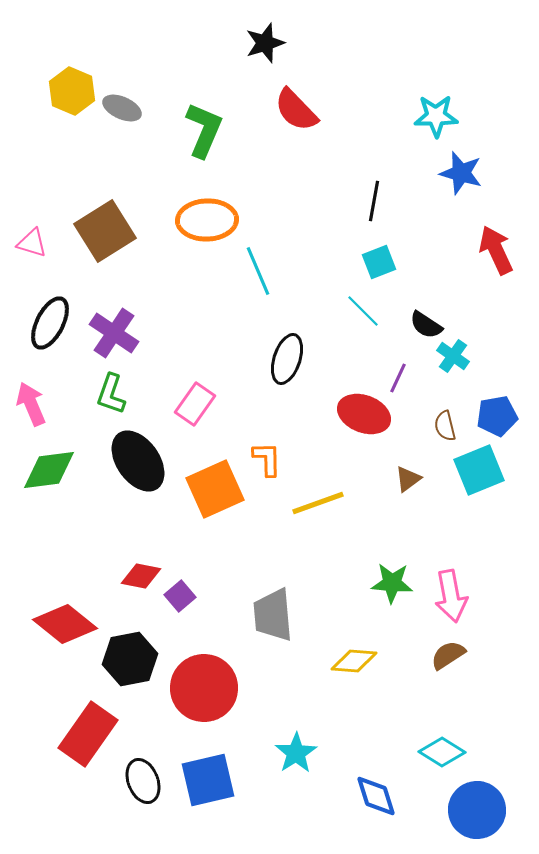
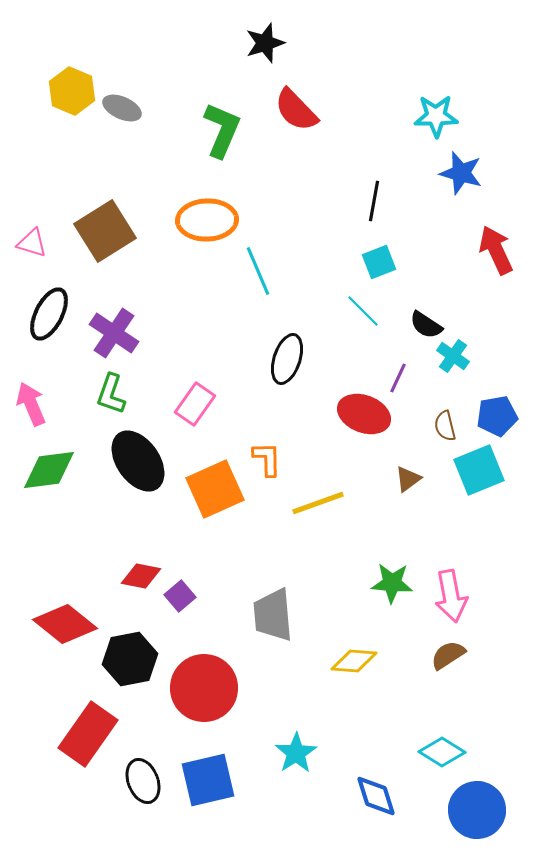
green L-shape at (204, 130): moved 18 px right
black ellipse at (50, 323): moved 1 px left, 9 px up
